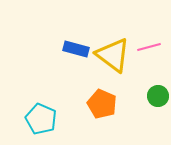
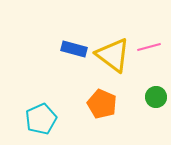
blue rectangle: moved 2 px left
green circle: moved 2 px left, 1 px down
cyan pentagon: rotated 24 degrees clockwise
